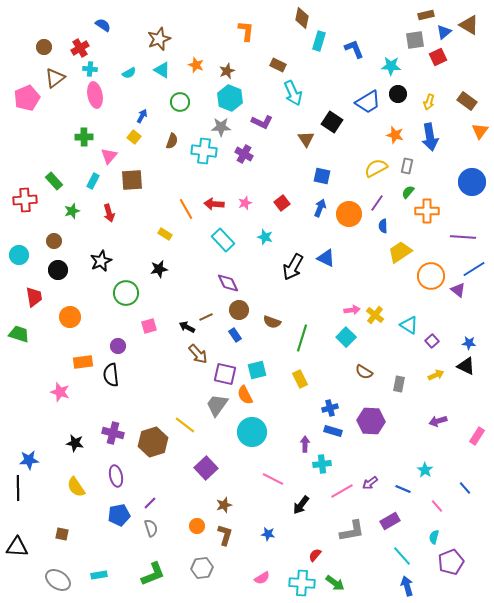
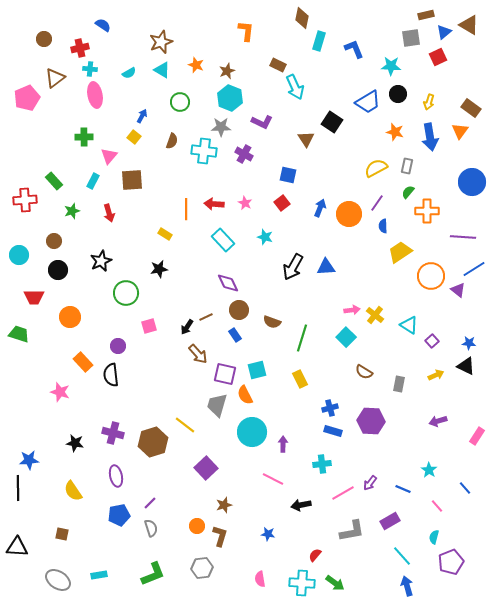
brown star at (159, 39): moved 2 px right, 3 px down
gray square at (415, 40): moved 4 px left, 2 px up
brown circle at (44, 47): moved 8 px up
red cross at (80, 48): rotated 18 degrees clockwise
cyan arrow at (293, 93): moved 2 px right, 6 px up
brown rectangle at (467, 101): moved 4 px right, 7 px down
orange triangle at (480, 131): moved 20 px left
orange star at (395, 135): moved 3 px up
blue square at (322, 176): moved 34 px left, 1 px up
pink star at (245, 203): rotated 24 degrees counterclockwise
orange line at (186, 209): rotated 30 degrees clockwise
blue triangle at (326, 258): moved 9 px down; rotated 30 degrees counterclockwise
red trapezoid at (34, 297): rotated 100 degrees clockwise
black arrow at (187, 327): rotated 84 degrees counterclockwise
orange rectangle at (83, 362): rotated 54 degrees clockwise
gray trapezoid at (217, 405): rotated 20 degrees counterclockwise
purple arrow at (305, 444): moved 22 px left
cyan star at (425, 470): moved 4 px right
purple arrow at (370, 483): rotated 14 degrees counterclockwise
yellow semicircle at (76, 487): moved 3 px left, 4 px down
pink line at (342, 491): moved 1 px right, 2 px down
black arrow at (301, 505): rotated 42 degrees clockwise
brown L-shape at (225, 535): moved 5 px left, 1 px down
pink semicircle at (262, 578): moved 2 px left, 1 px down; rotated 112 degrees clockwise
